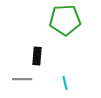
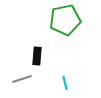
green pentagon: rotated 8 degrees counterclockwise
gray line: rotated 18 degrees counterclockwise
